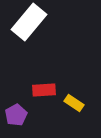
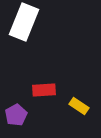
white rectangle: moved 5 px left; rotated 18 degrees counterclockwise
yellow rectangle: moved 5 px right, 3 px down
